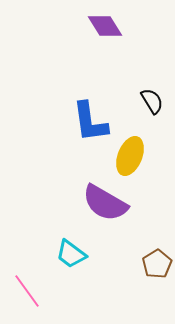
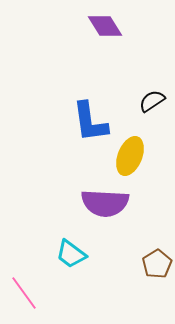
black semicircle: rotated 92 degrees counterclockwise
purple semicircle: rotated 27 degrees counterclockwise
pink line: moved 3 px left, 2 px down
